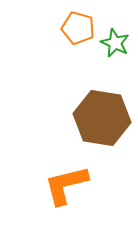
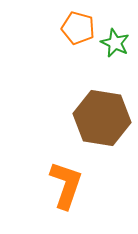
orange L-shape: rotated 123 degrees clockwise
